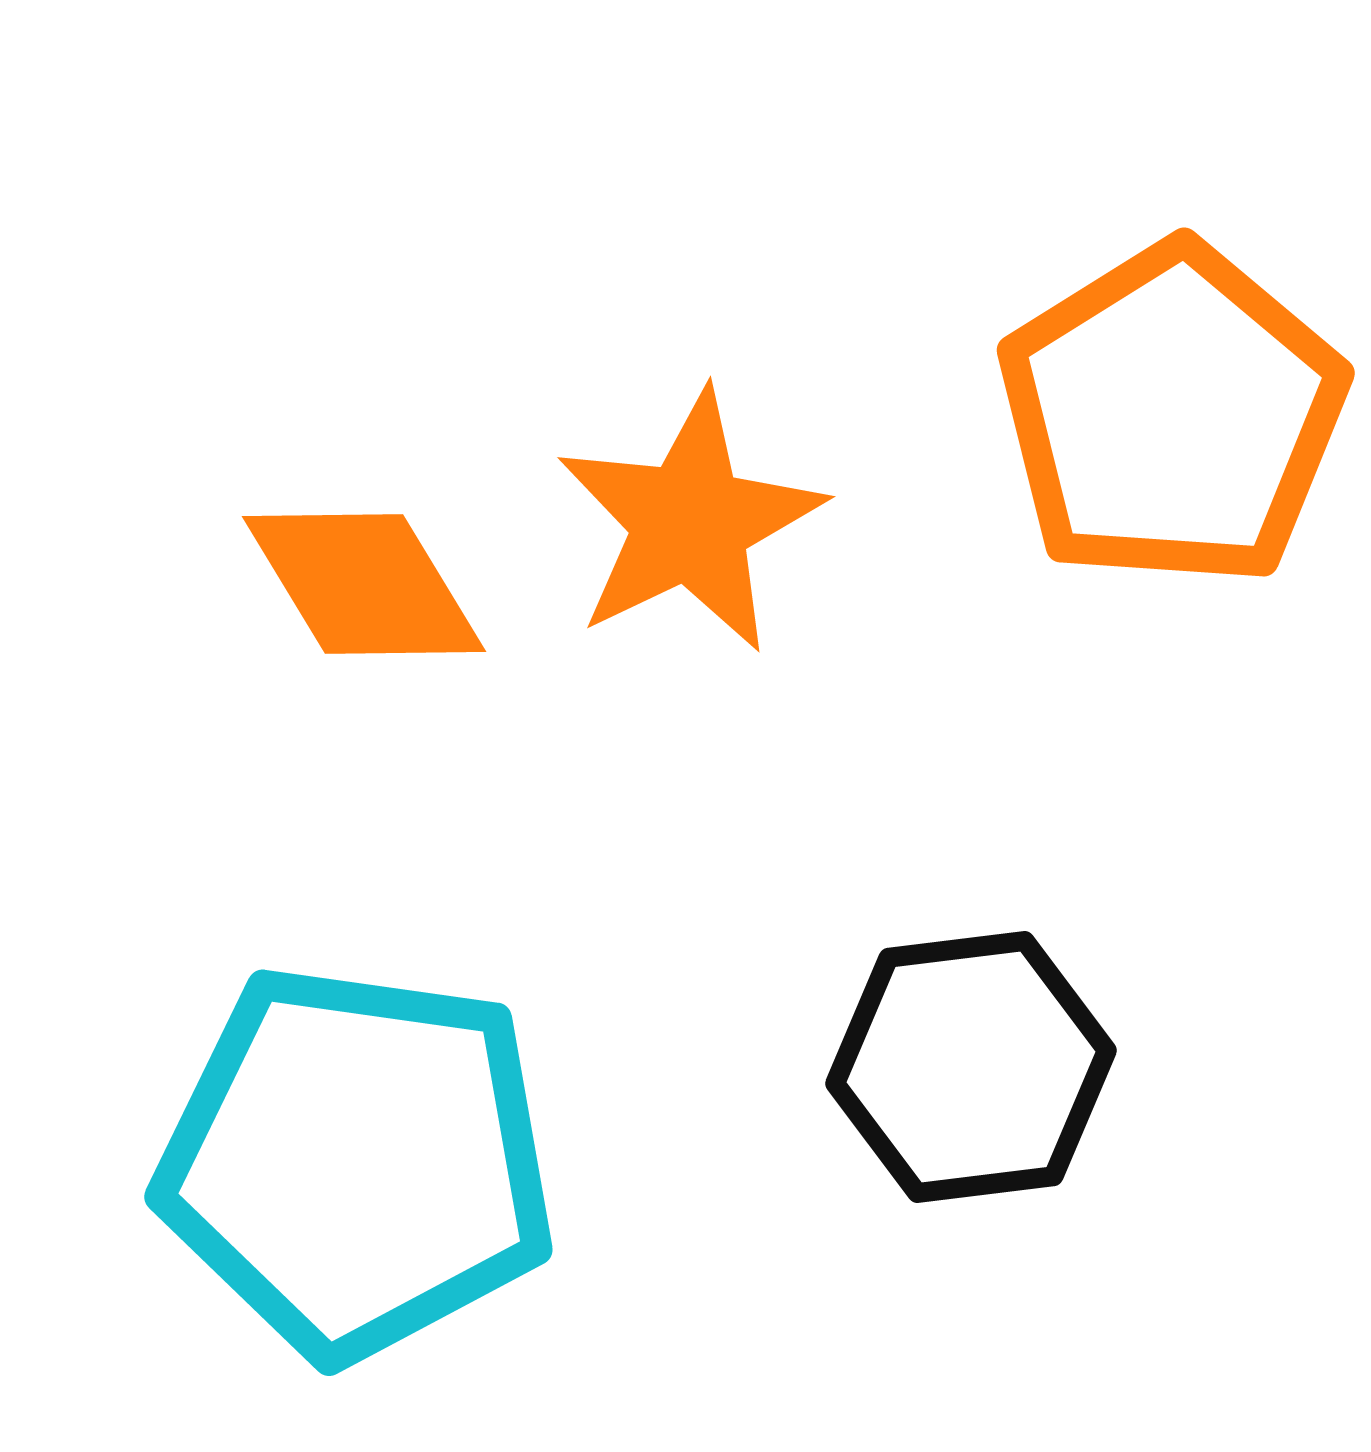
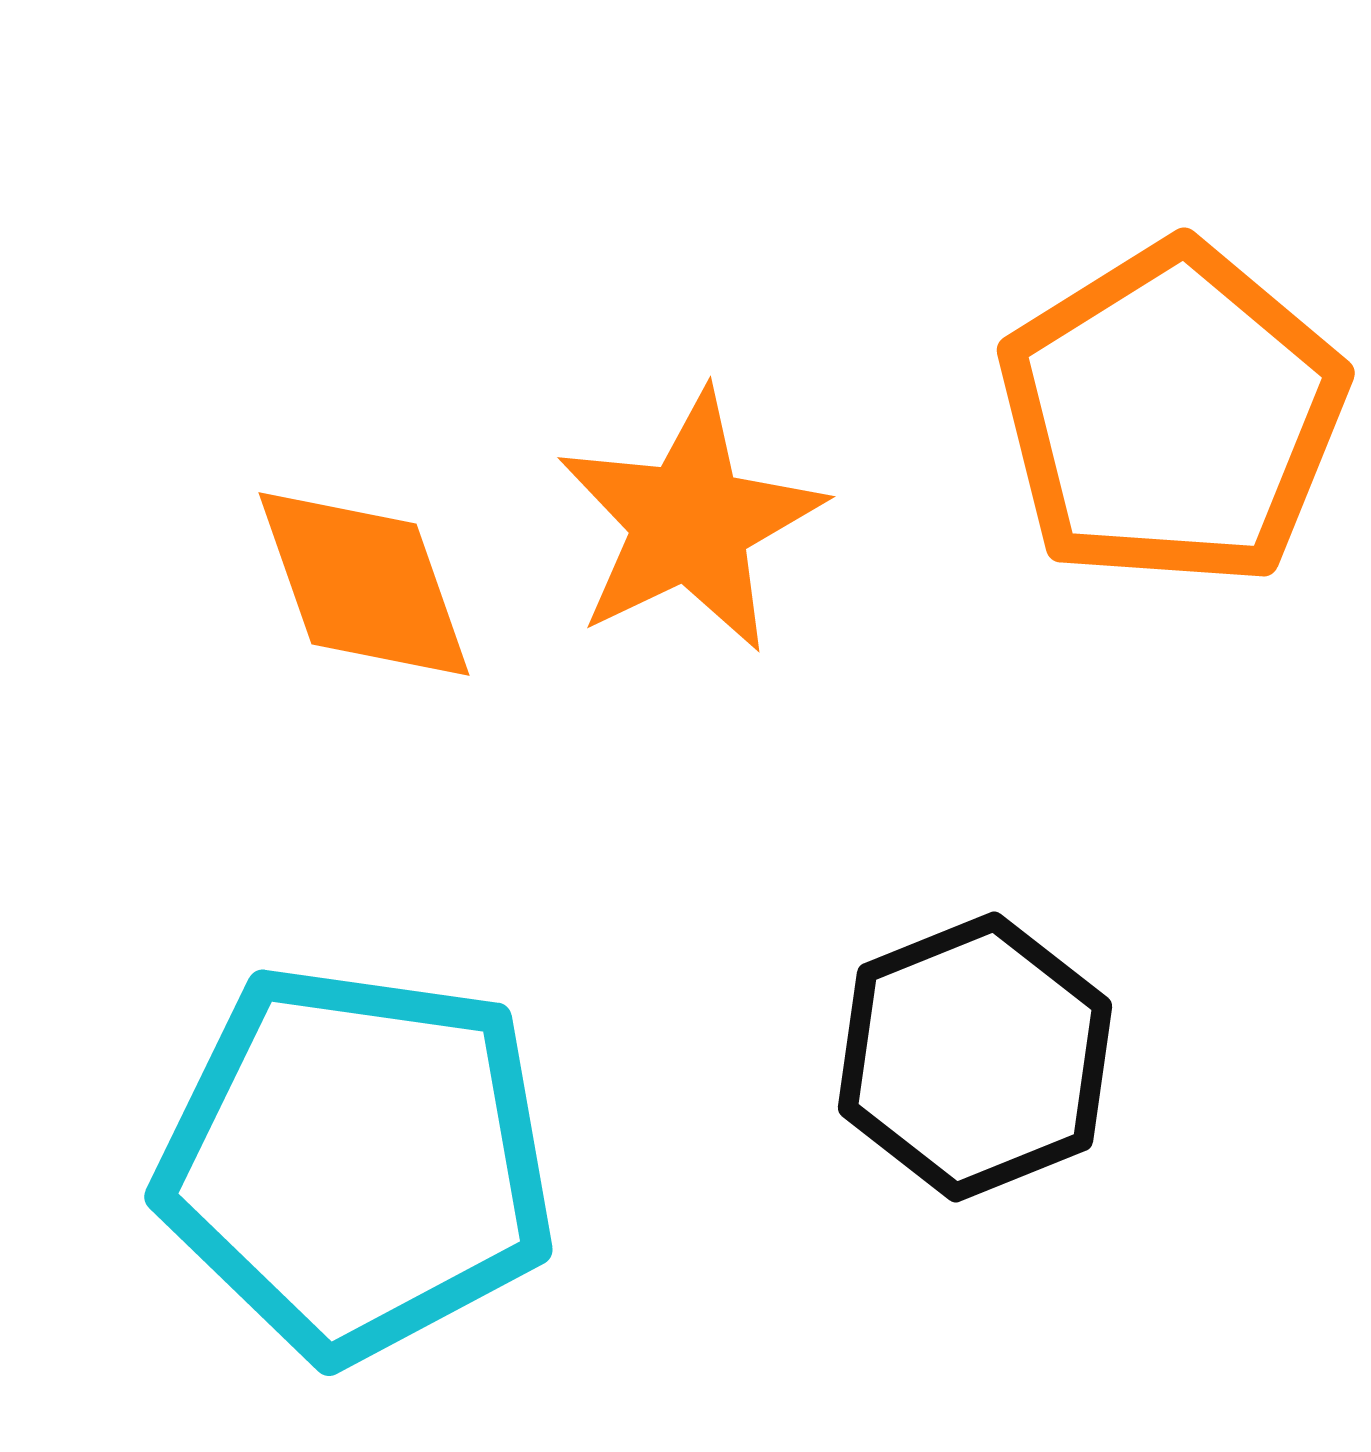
orange diamond: rotated 12 degrees clockwise
black hexagon: moved 4 px right, 10 px up; rotated 15 degrees counterclockwise
